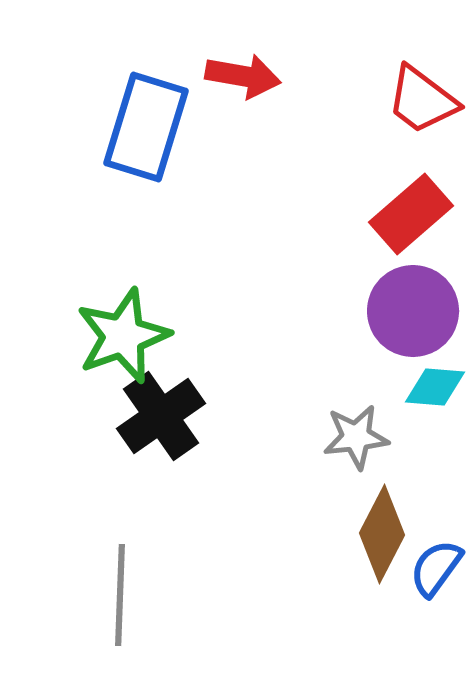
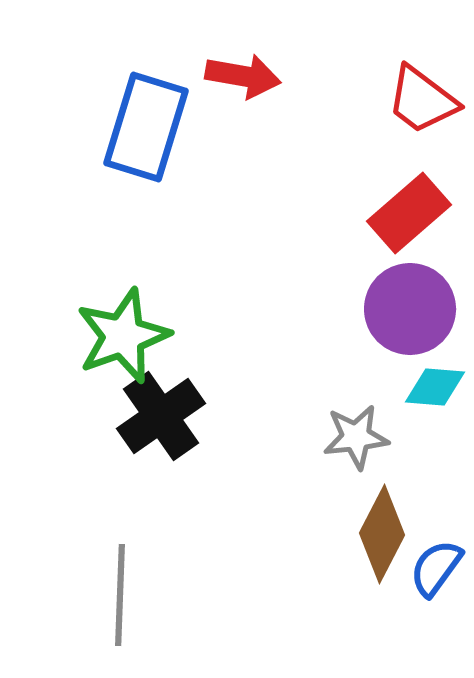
red rectangle: moved 2 px left, 1 px up
purple circle: moved 3 px left, 2 px up
